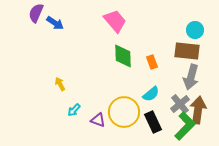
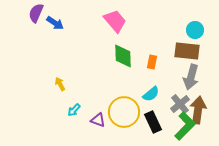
orange rectangle: rotated 32 degrees clockwise
